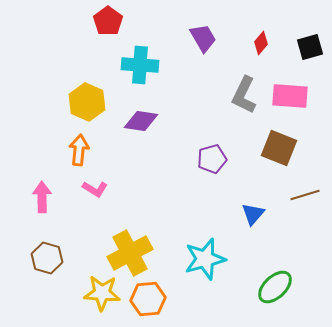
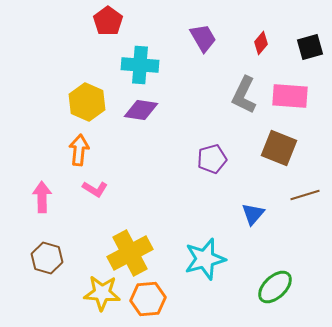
purple diamond: moved 11 px up
